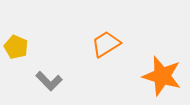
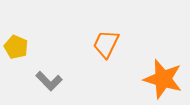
orange trapezoid: rotated 32 degrees counterclockwise
orange star: moved 1 px right, 3 px down
